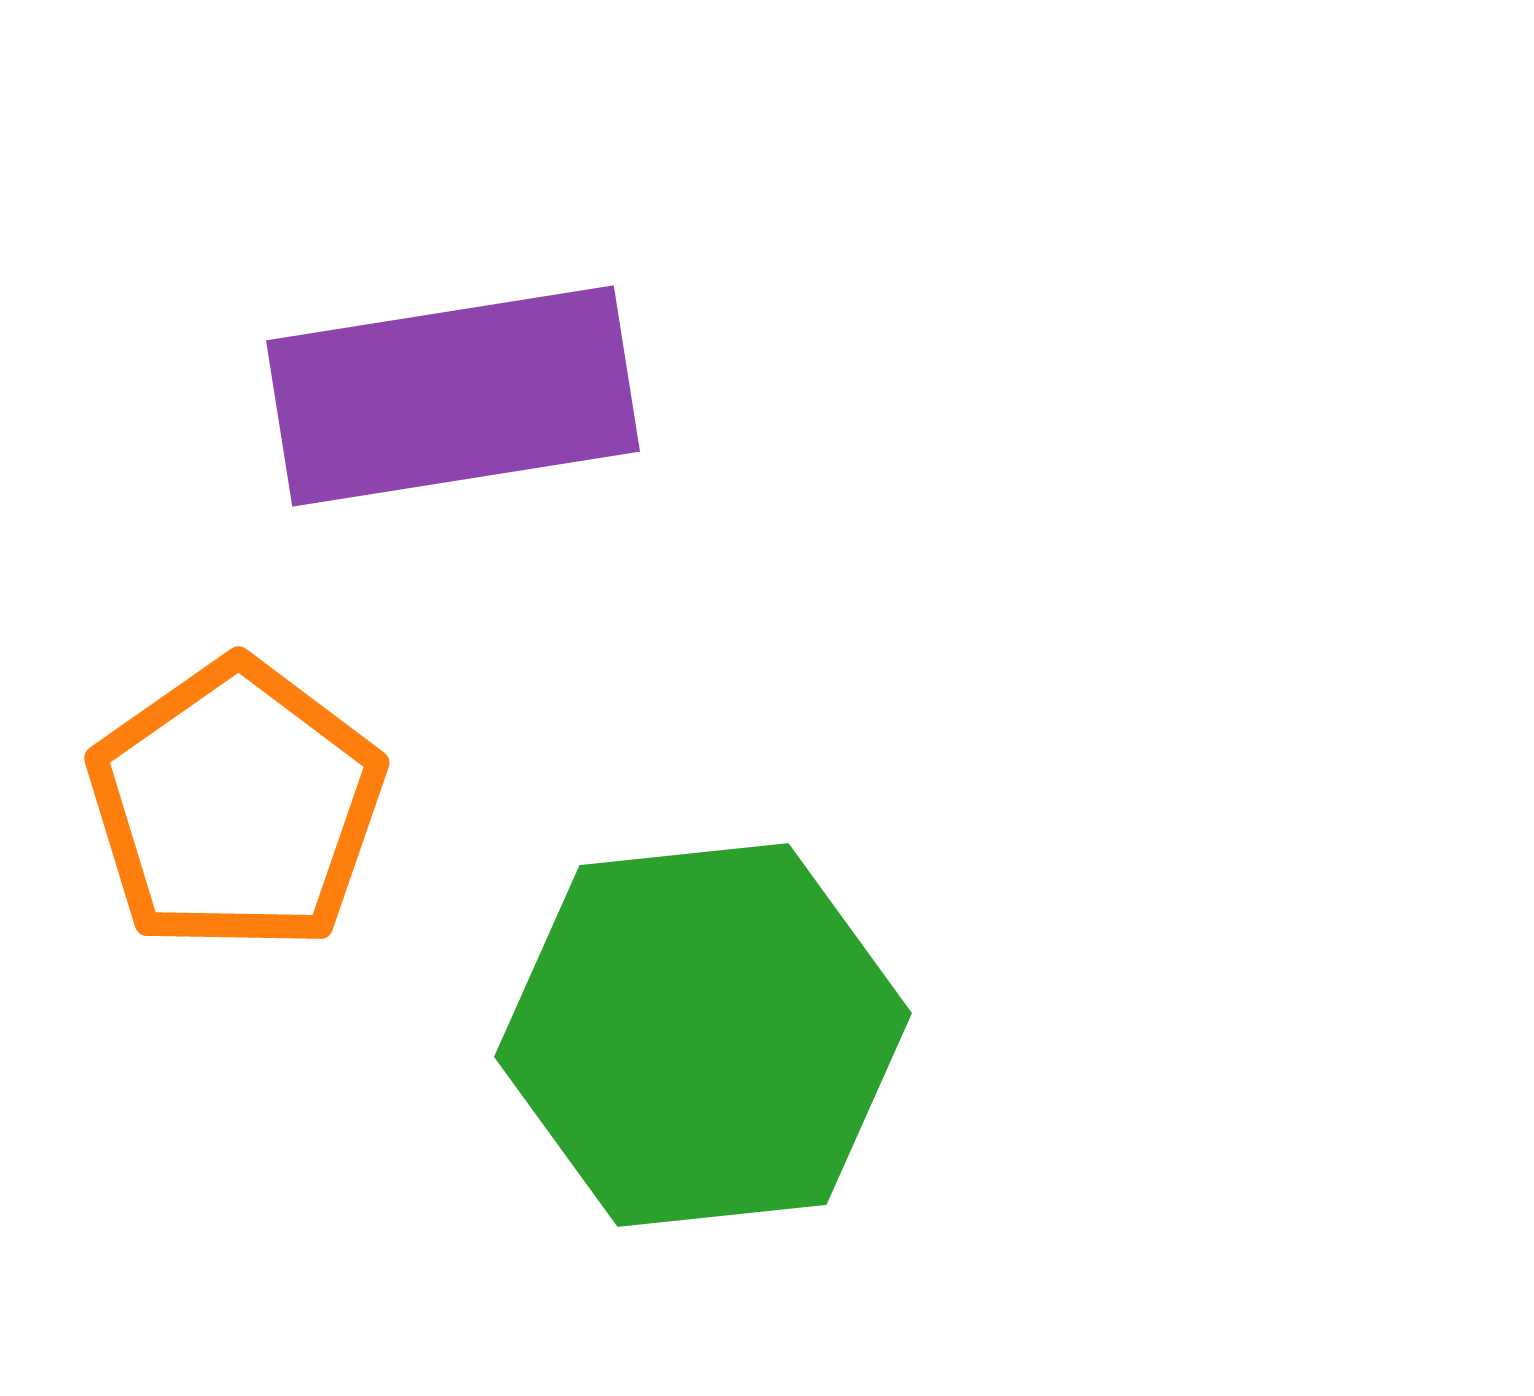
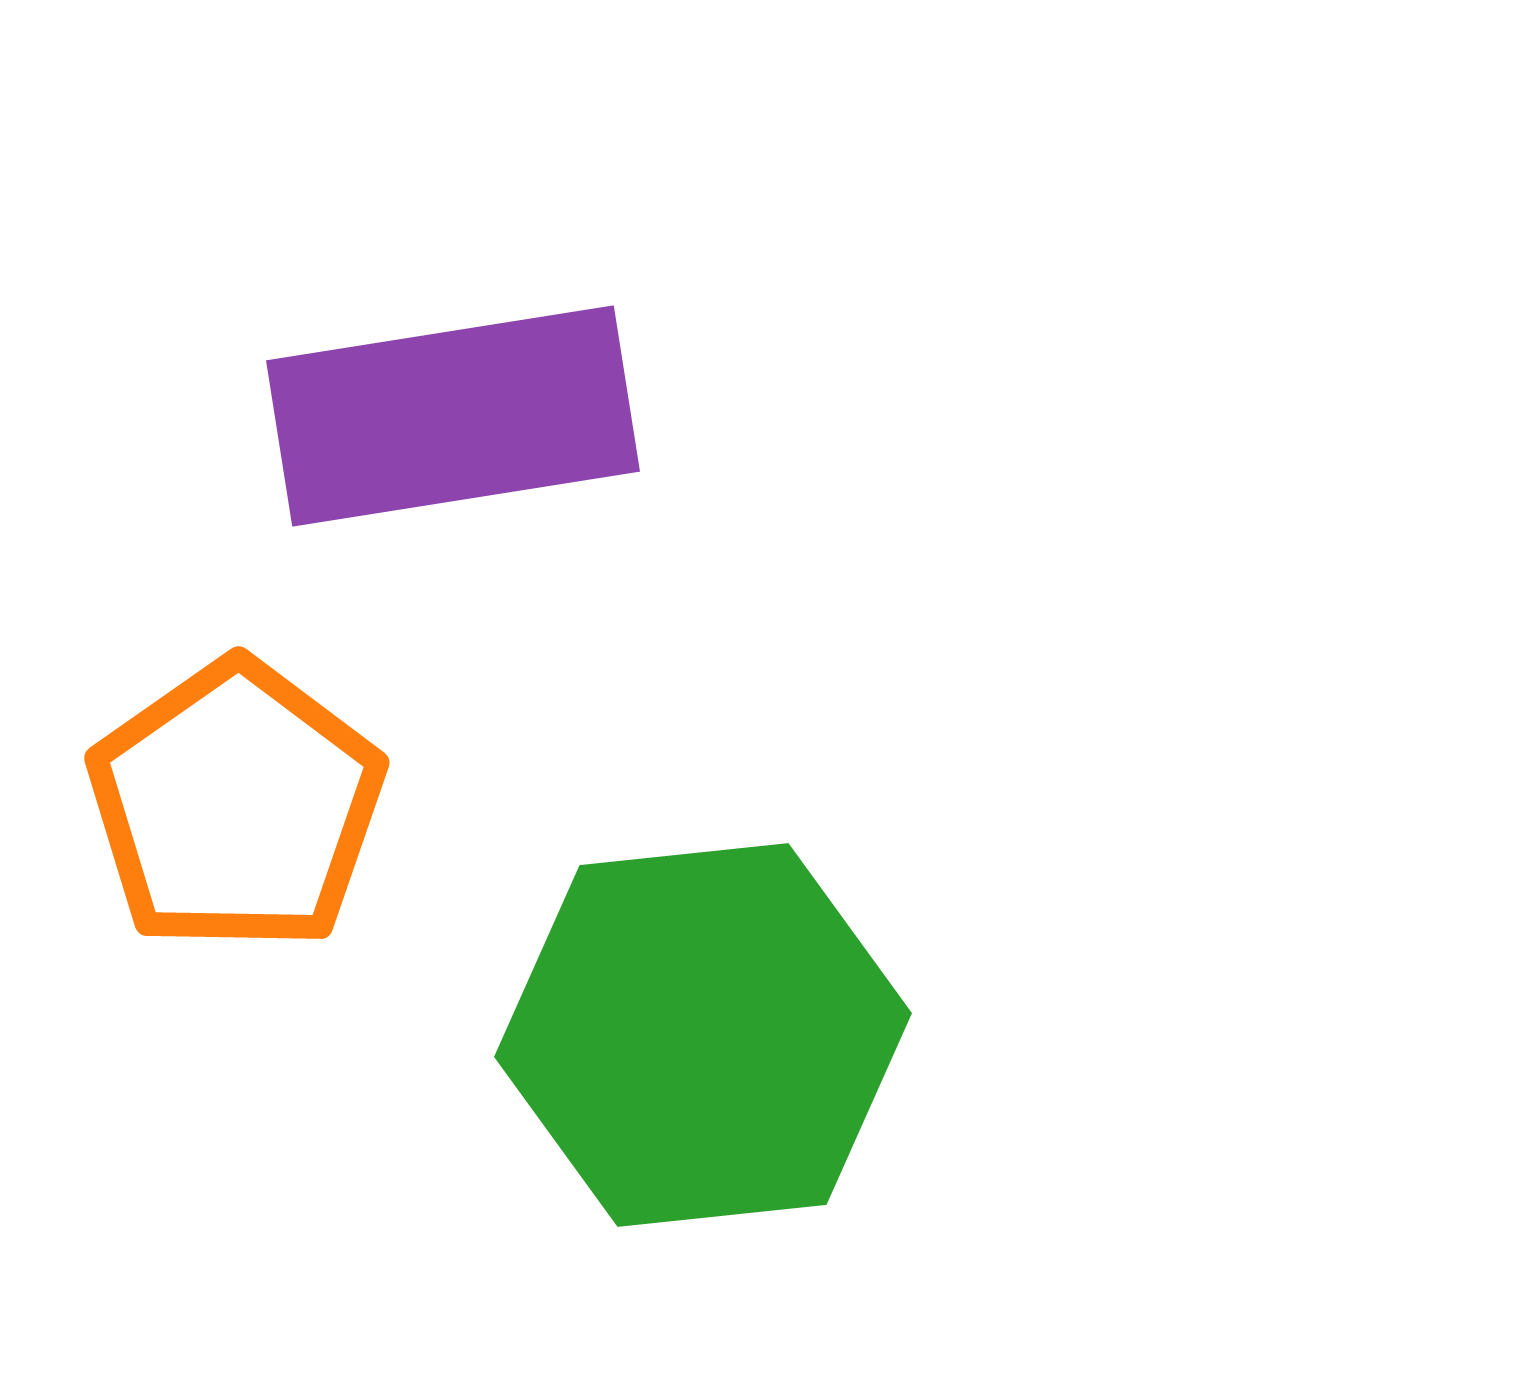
purple rectangle: moved 20 px down
